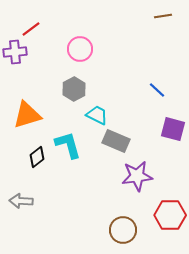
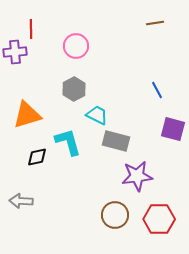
brown line: moved 8 px left, 7 px down
red line: rotated 54 degrees counterclockwise
pink circle: moved 4 px left, 3 px up
blue line: rotated 18 degrees clockwise
gray rectangle: rotated 8 degrees counterclockwise
cyan L-shape: moved 3 px up
black diamond: rotated 25 degrees clockwise
red hexagon: moved 11 px left, 4 px down
brown circle: moved 8 px left, 15 px up
